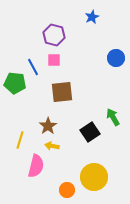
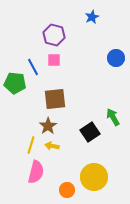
brown square: moved 7 px left, 7 px down
yellow line: moved 11 px right, 5 px down
pink semicircle: moved 6 px down
